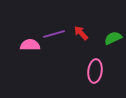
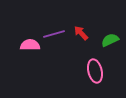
green semicircle: moved 3 px left, 2 px down
pink ellipse: rotated 20 degrees counterclockwise
